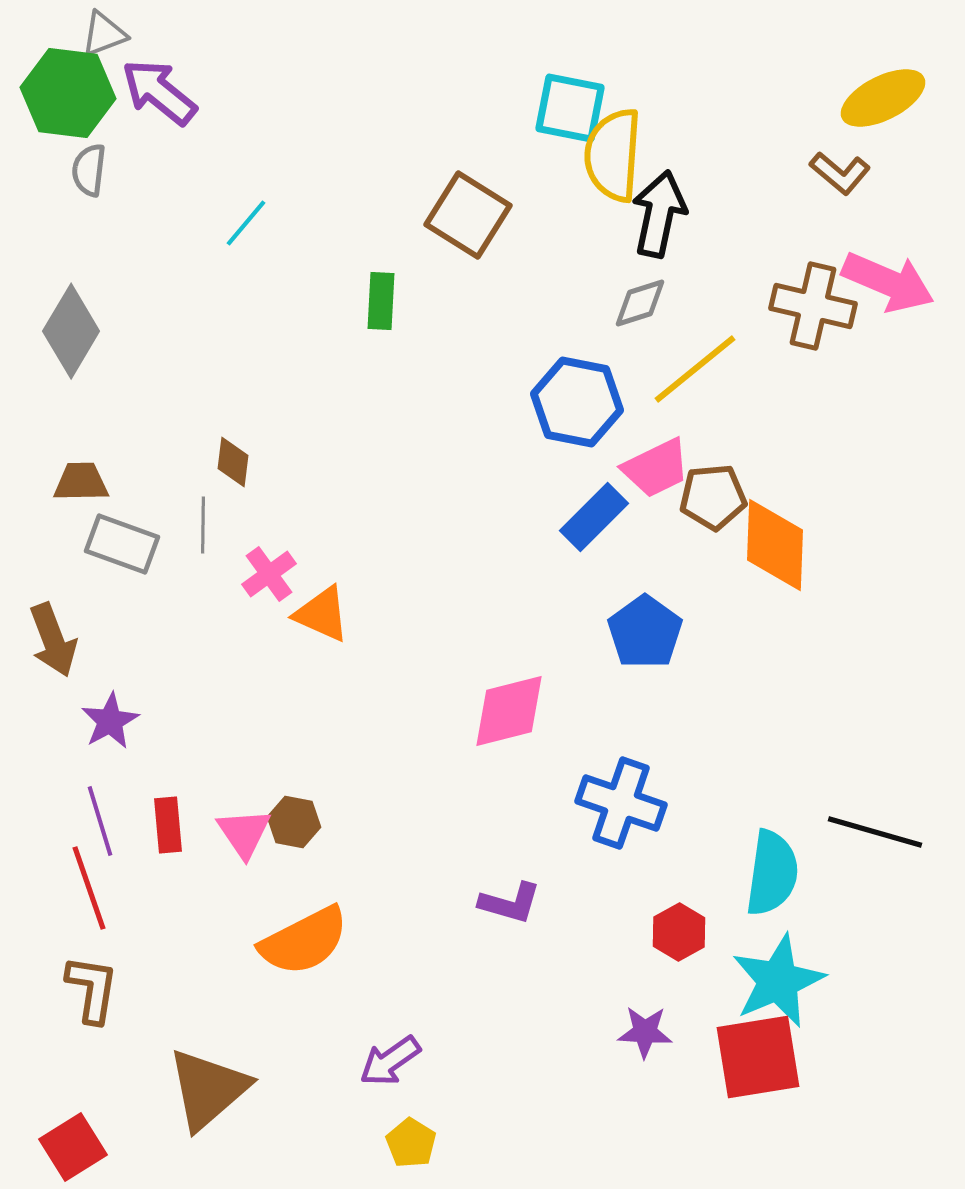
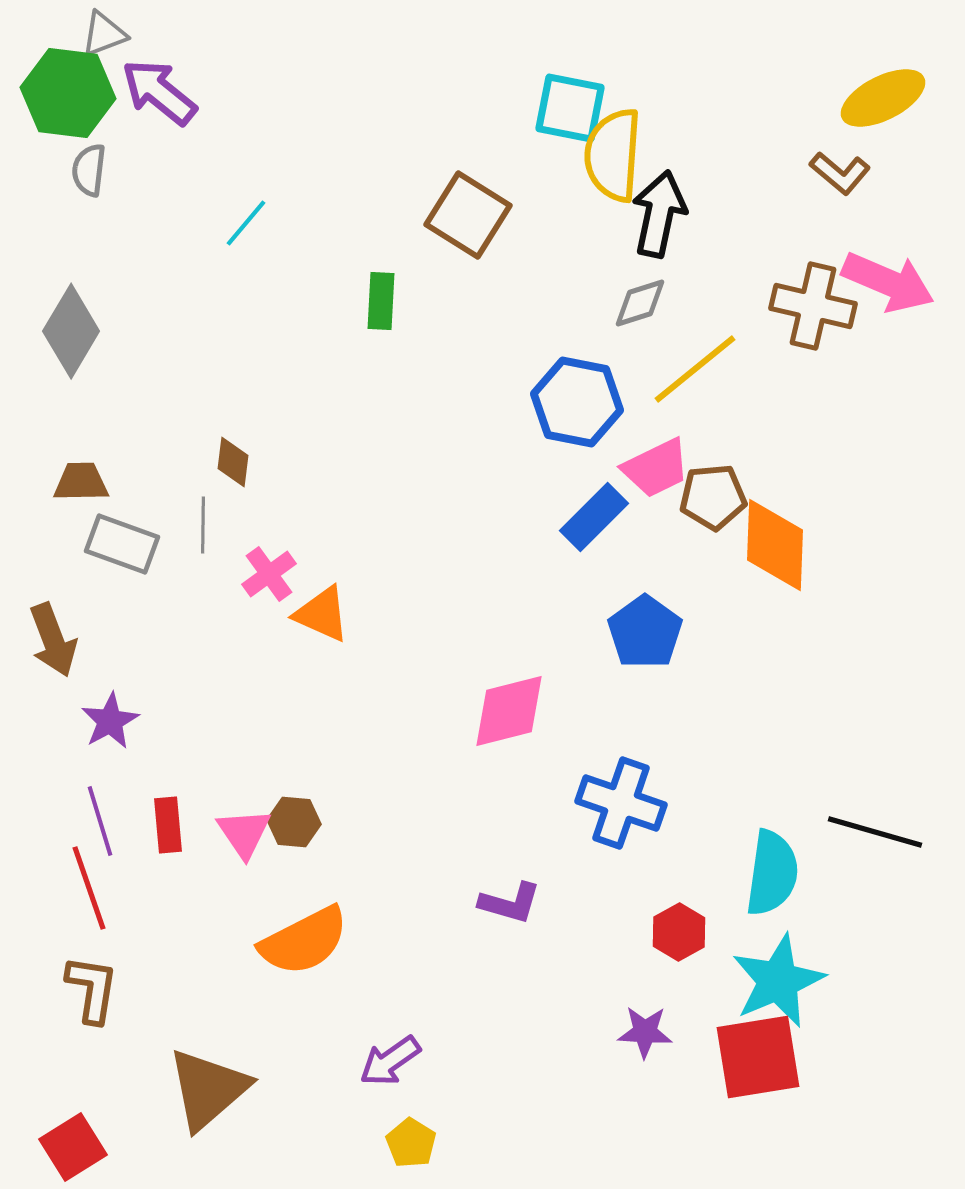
brown hexagon at (294, 822): rotated 6 degrees counterclockwise
